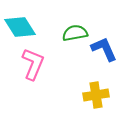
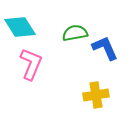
blue L-shape: moved 1 px right, 1 px up
pink L-shape: moved 2 px left
